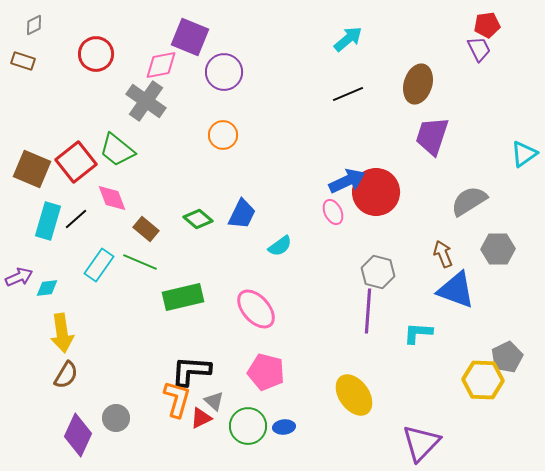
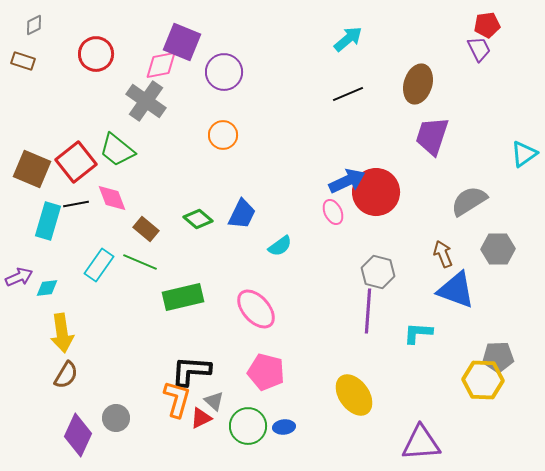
purple square at (190, 37): moved 8 px left, 5 px down
black line at (76, 219): moved 15 px up; rotated 30 degrees clockwise
gray pentagon at (507, 357): moved 9 px left; rotated 24 degrees clockwise
purple triangle at (421, 443): rotated 42 degrees clockwise
